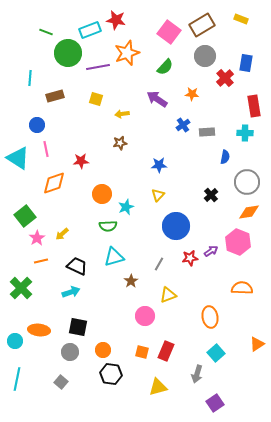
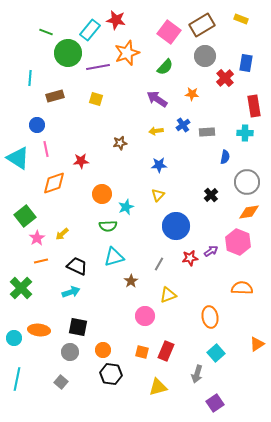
cyan rectangle at (90, 30): rotated 30 degrees counterclockwise
yellow arrow at (122, 114): moved 34 px right, 17 px down
cyan circle at (15, 341): moved 1 px left, 3 px up
